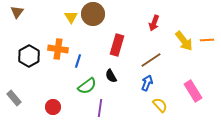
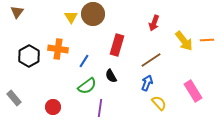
blue line: moved 6 px right; rotated 16 degrees clockwise
yellow semicircle: moved 1 px left, 2 px up
